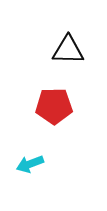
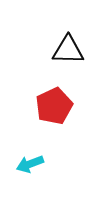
red pentagon: rotated 24 degrees counterclockwise
